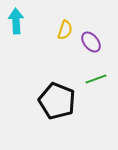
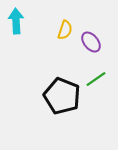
green line: rotated 15 degrees counterclockwise
black pentagon: moved 5 px right, 5 px up
